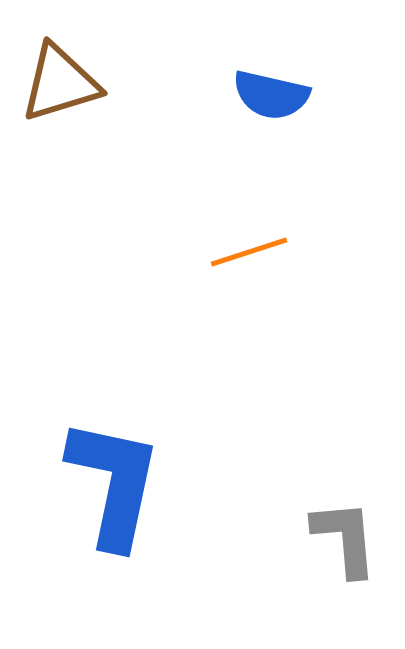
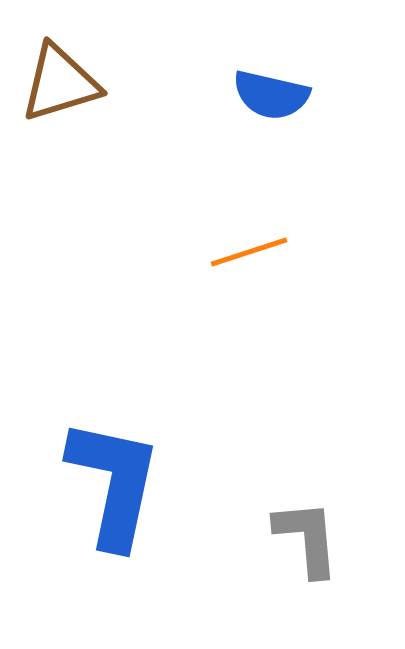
gray L-shape: moved 38 px left
